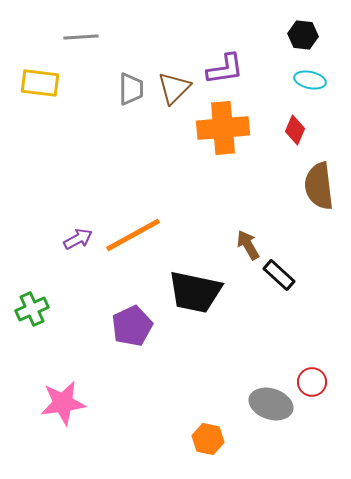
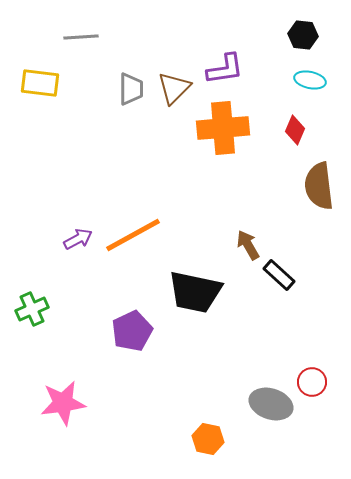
purple pentagon: moved 5 px down
